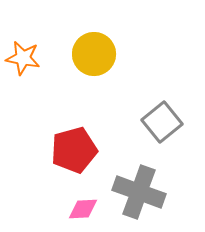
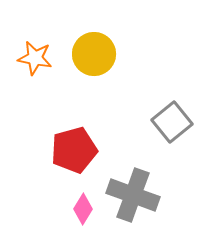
orange star: moved 12 px right
gray square: moved 10 px right
gray cross: moved 6 px left, 3 px down
pink diamond: rotated 56 degrees counterclockwise
